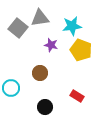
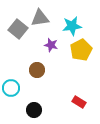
gray square: moved 1 px down
yellow pentagon: rotated 25 degrees clockwise
brown circle: moved 3 px left, 3 px up
red rectangle: moved 2 px right, 6 px down
black circle: moved 11 px left, 3 px down
